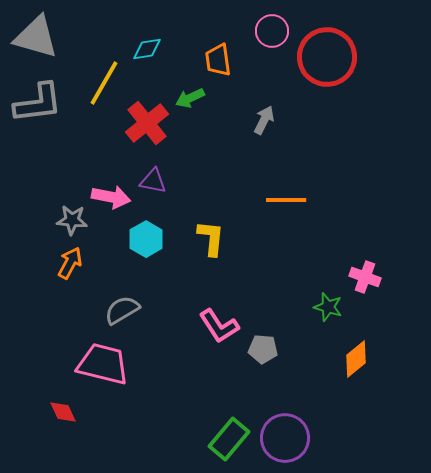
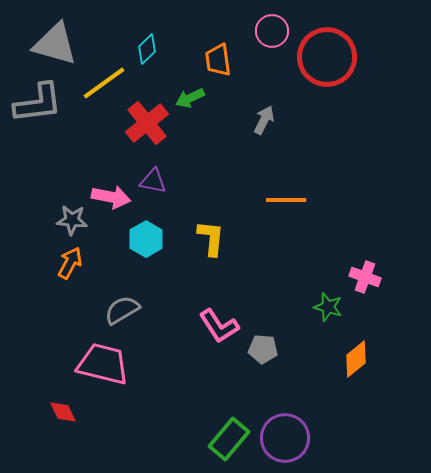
gray triangle: moved 19 px right, 7 px down
cyan diamond: rotated 36 degrees counterclockwise
yellow line: rotated 24 degrees clockwise
